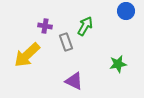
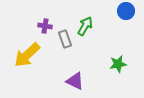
gray rectangle: moved 1 px left, 3 px up
purple triangle: moved 1 px right
